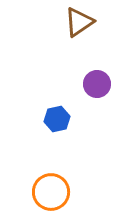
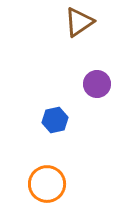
blue hexagon: moved 2 px left, 1 px down
orange circle: moved 4 px left, 8 px up
